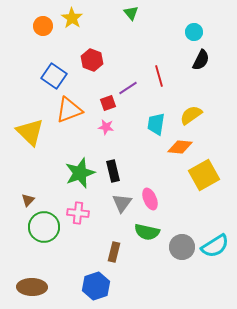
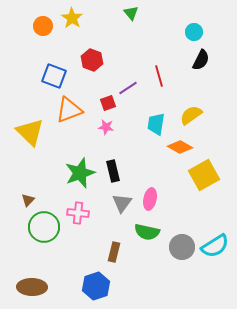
blue square: rotated 15 degrees counterclockwise
orange diamond: rotated 25 degrees clockwise
pink ellipse: rotated 35 degrees clockwise
